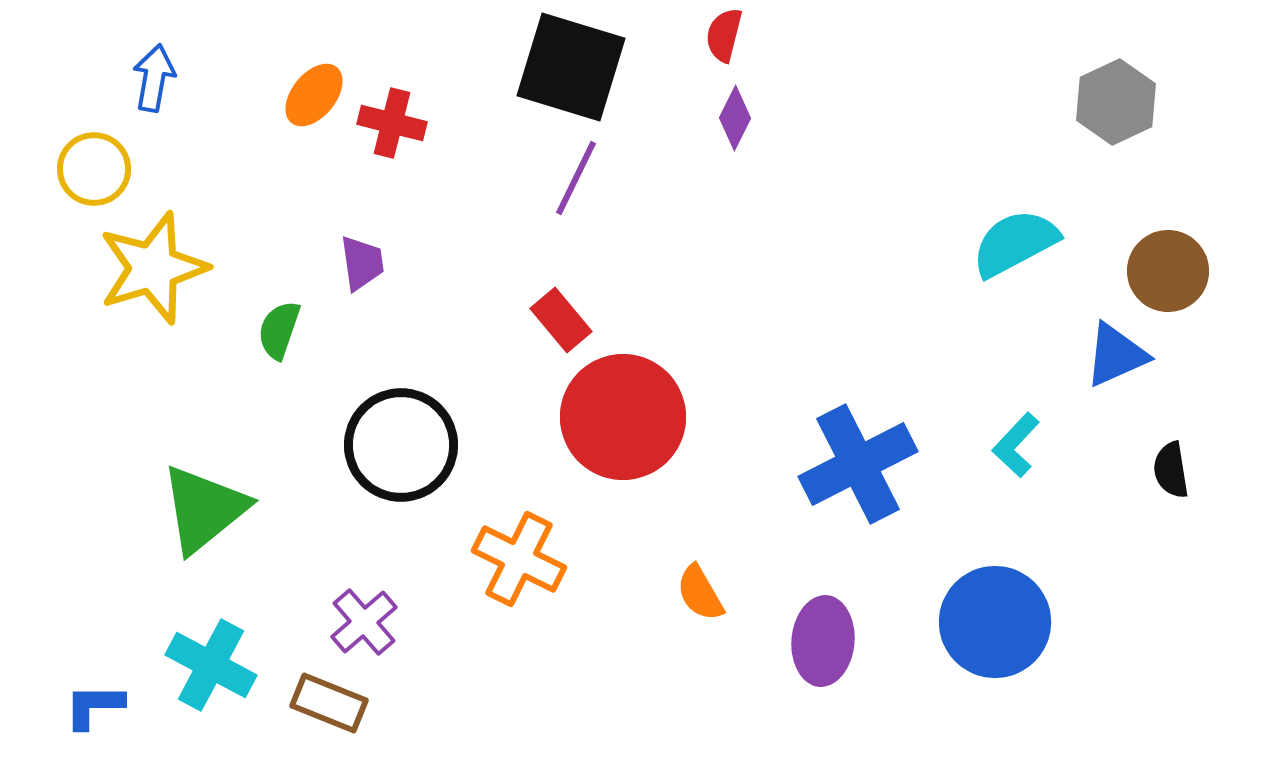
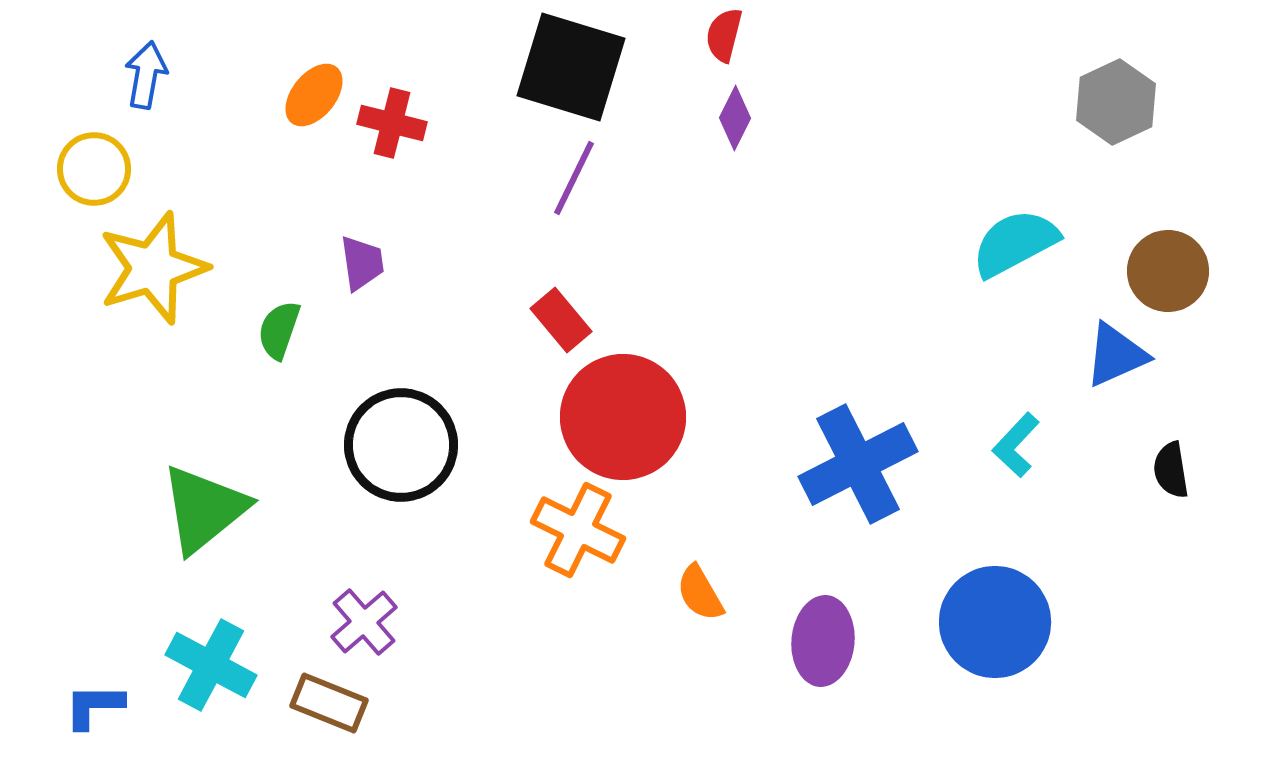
blue arrow: moved 8 px left, 3 px up
purple line: moved 2 px left
orange cross: moved 59 px right, 29 px up
